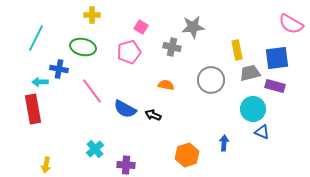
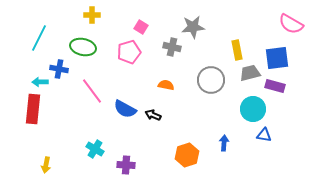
cyan line: moved 3 px right
red rectangle: rotated 16 degrees clockwise
blue triangle: moved 2 px right, 3 px down; rotated 14 degrees counterclockwise
cyan cross: rotated 18 degrees counterclockwise
